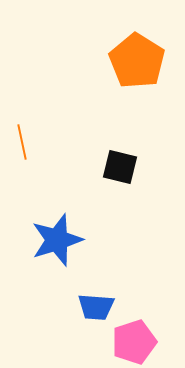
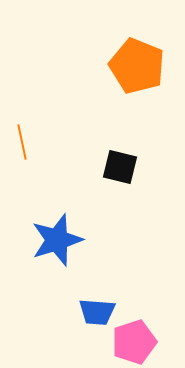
orange pentagon: moved 5 px down; rotated 10 degrees counterclockwise
blue trapezoid: moved 1 px right, 5 px down
